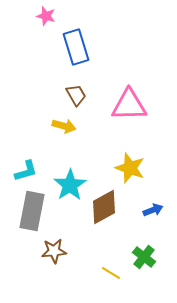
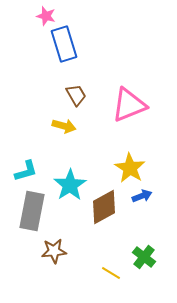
blue rectangle: moved 12 px left, 3 px up
pink triangle: rotated 21 degrees counterclockwise
yellow star: rotated 12 degrees clockwise
blue arrow: moved 11 px left, 14 px up
